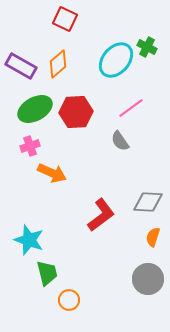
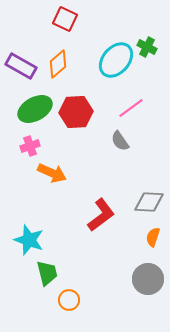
gray diamond: moved 1 px right
